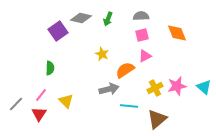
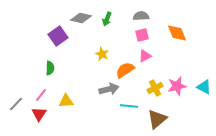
green arrow: moved 1 px left
purple square: moved 5 px down
cyan triangle: rotated 14 degrees counterclockwise
yellow triangle: rotated 49 degrees counterclockwise
